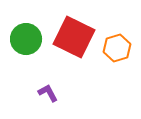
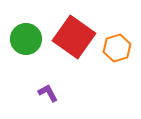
red square: rotated 9 degrees clockwise
